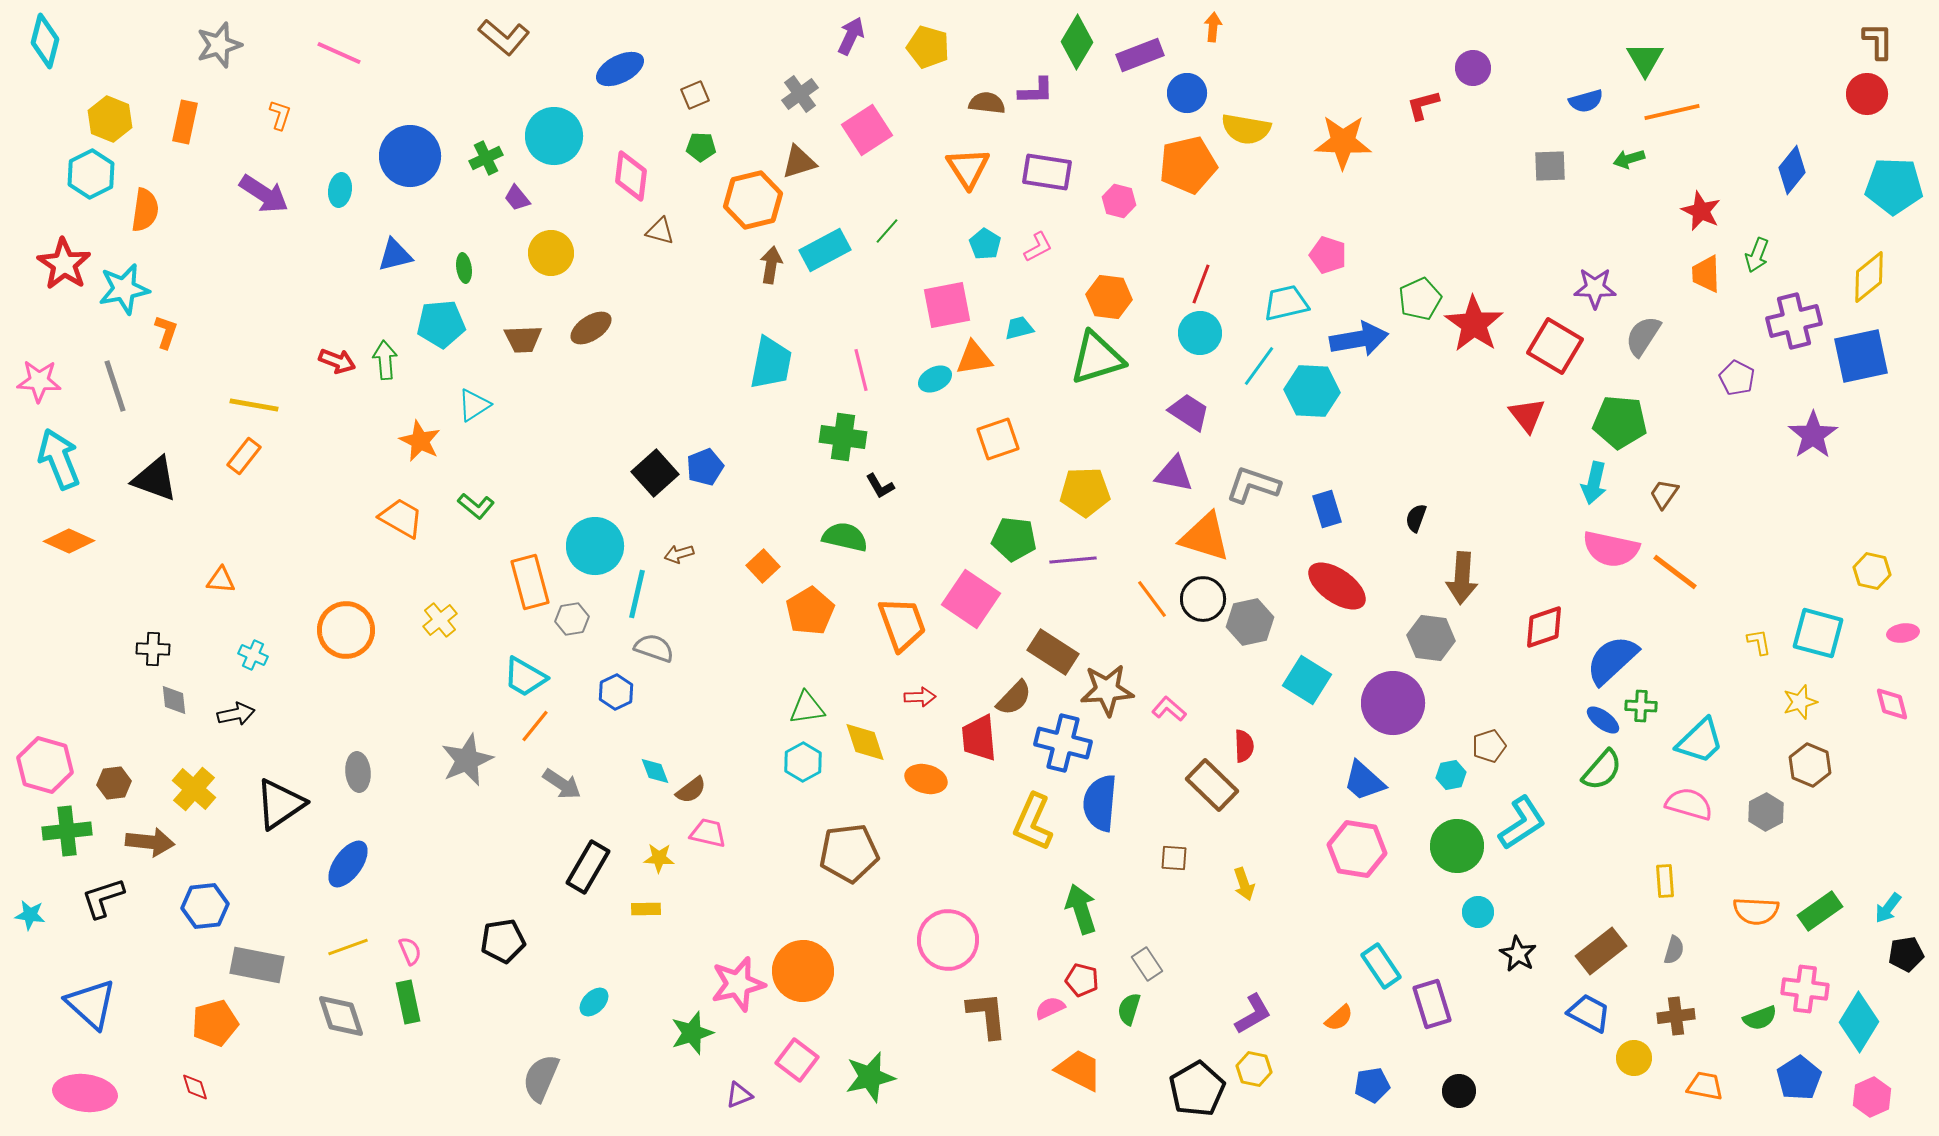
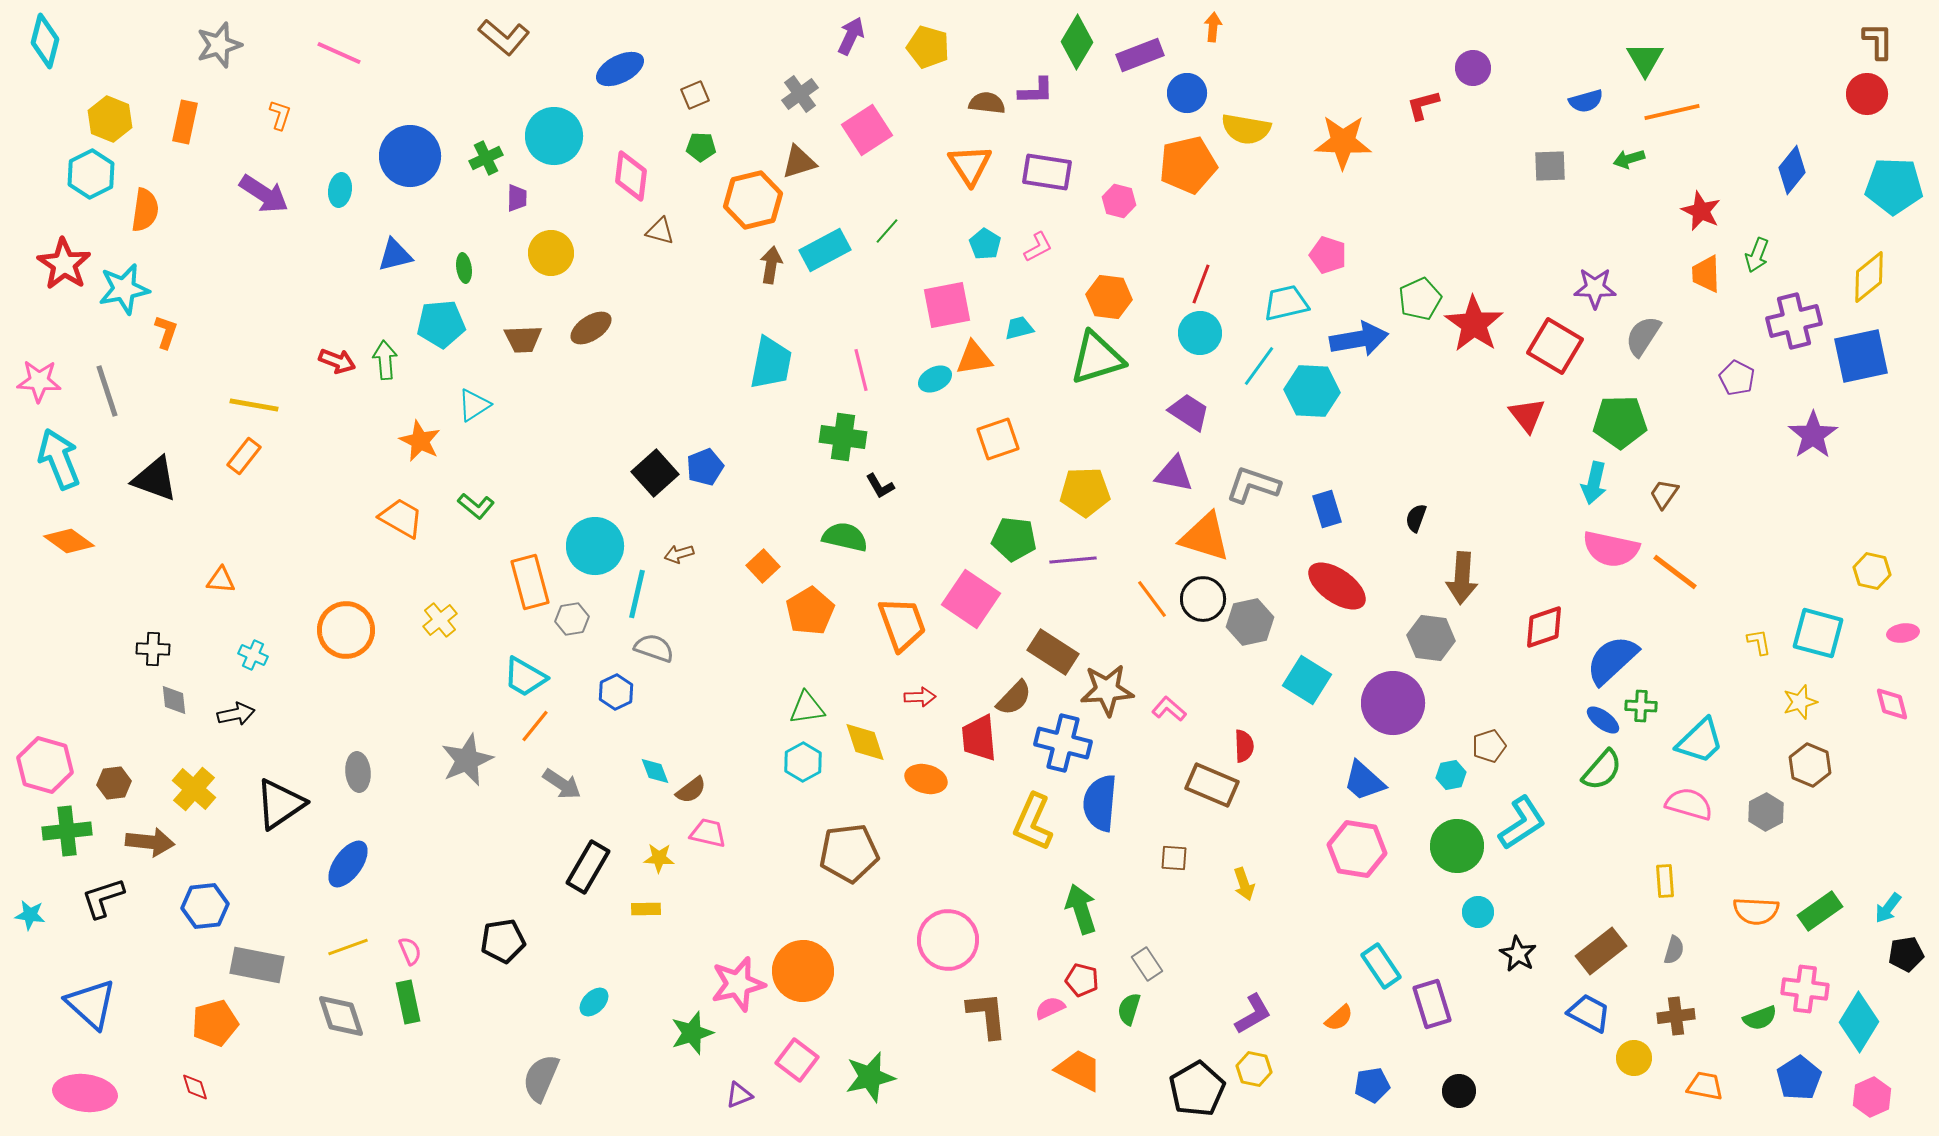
orange triangle at (968, 168): moved 2 px right, 3 px up
purple trapezoid at (517, 198): rotated 140 degrees counterclockwise
gray line at (115, 386): moved 8 px left, 5 px down
green pentagon at (1620, 422): rotated 6 degrees counterclockwise
orange diamond at (69, 541): rotated 12 degrees clockwise
brown rectangle at (1212, 785): rotated 21 degrees counterclockwise
